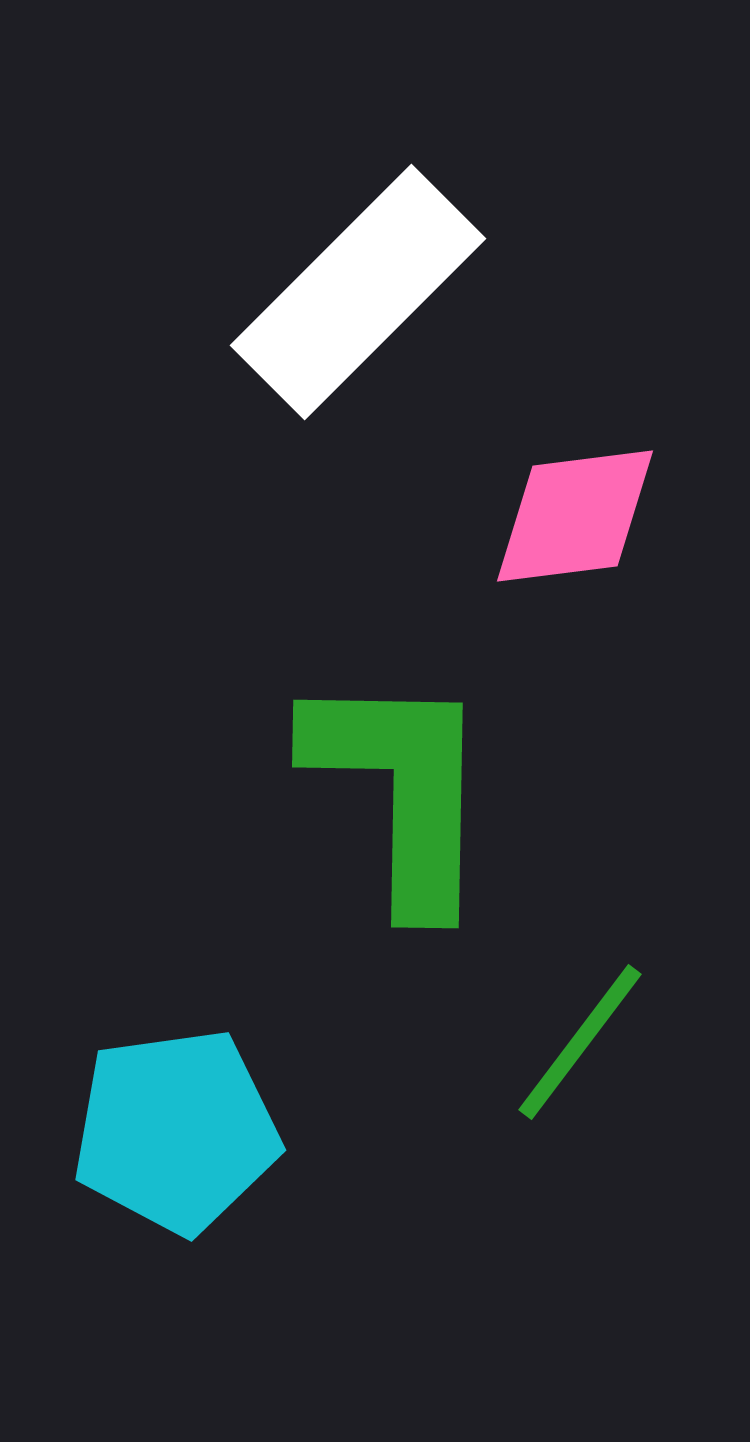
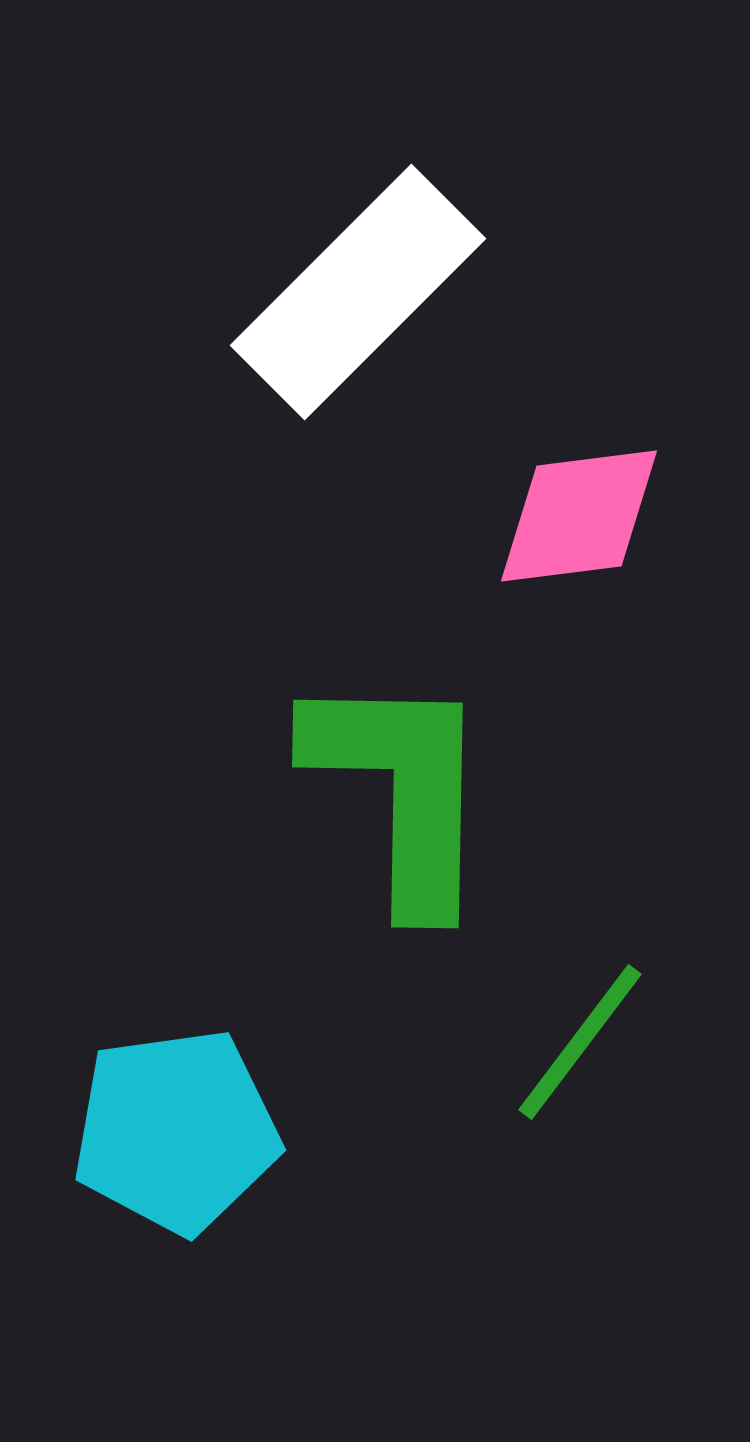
pink diamond: moved 4 px right
